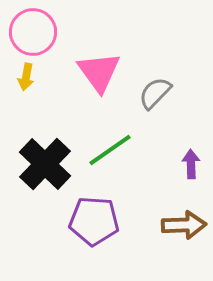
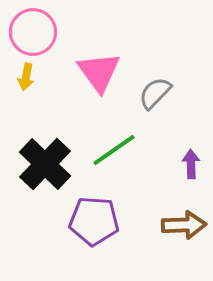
green line: moved 4 px right
